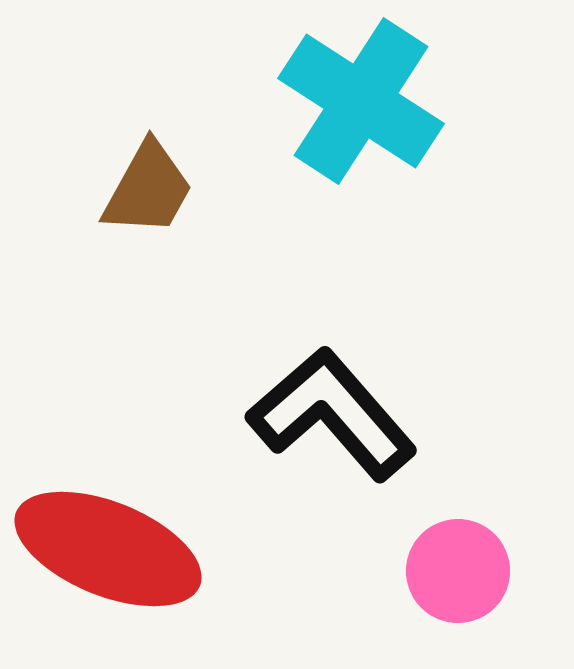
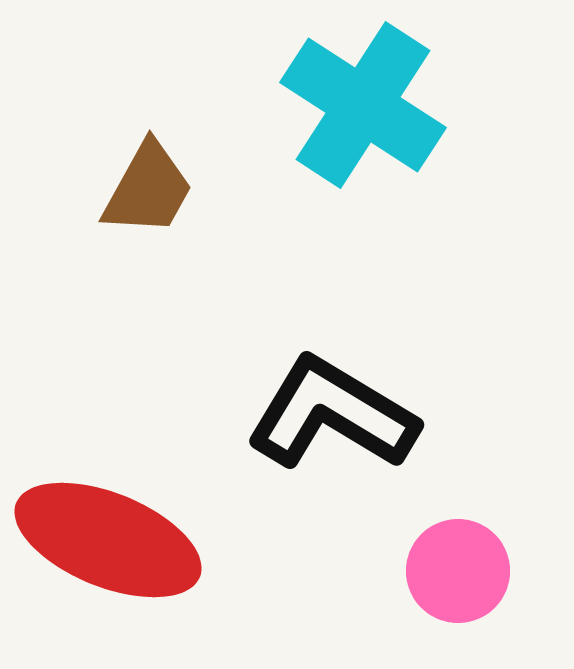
cyan cross: moved 2 px right, 4 px down
black L-shape: rotated 18 degrees counterclockwise
red ellipse: moved 9 px up
